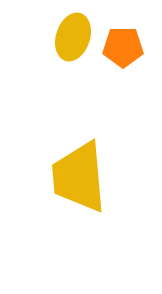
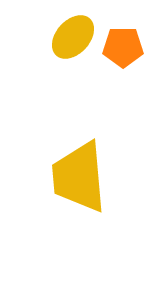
yellow ellipse: rotated 24 degrees clockwise
